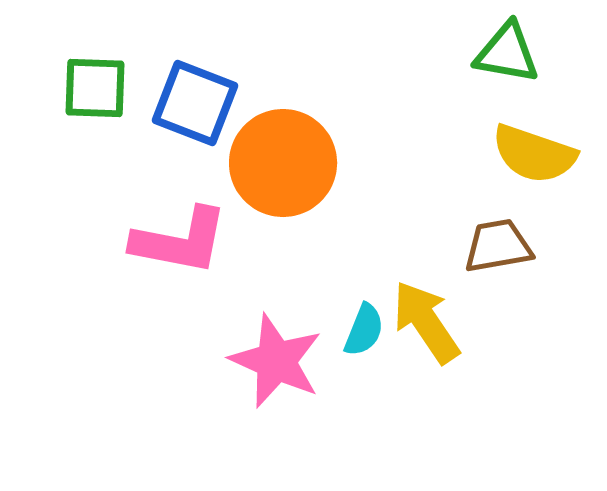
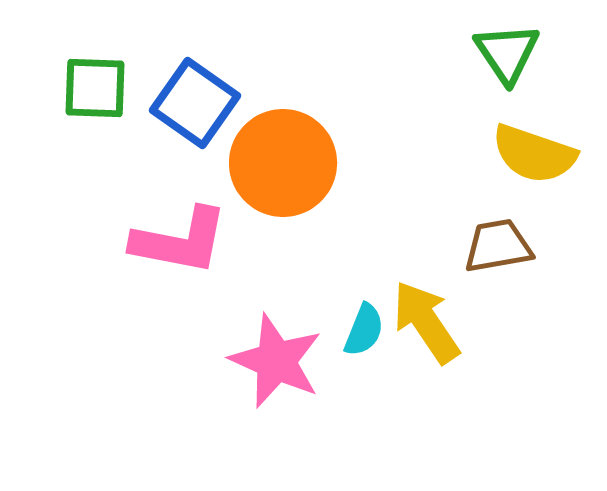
green triangle: rotated 46 degrees clockwise
blue square: rotated 14 degrees clockwise
